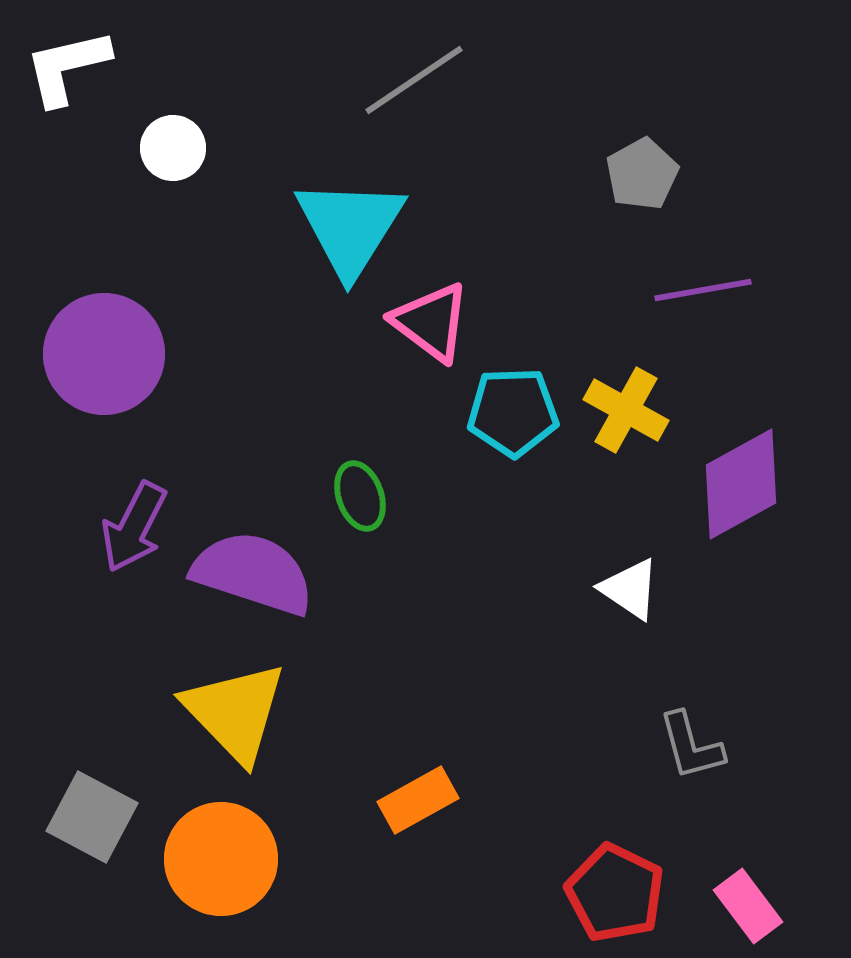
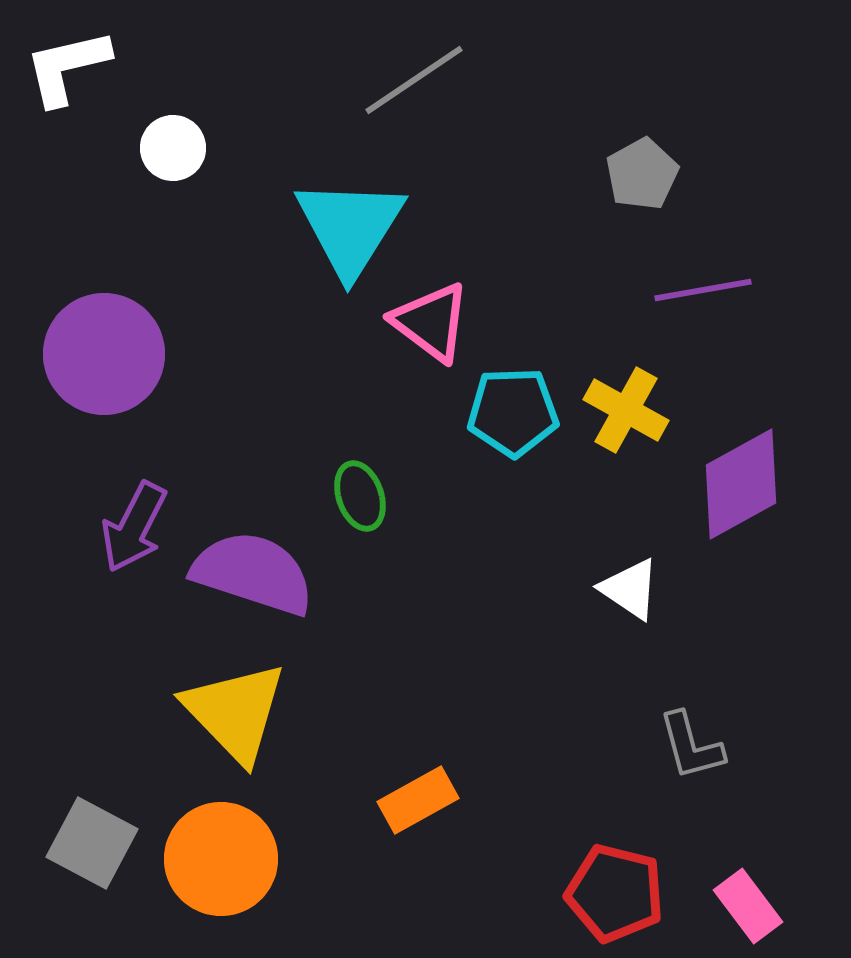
gray square: moved 26 px down
red pentagon: rotated 12 degrees counterclockwise
